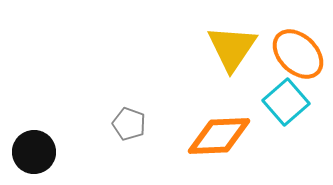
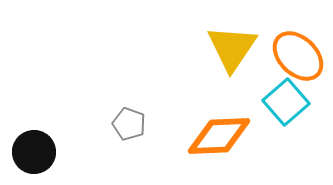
orange ellipse: moved 2 px down
